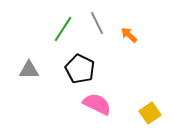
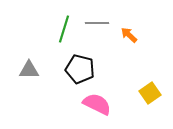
gray line: rotated 65 degrees counterclockwise
green line: moved 1 px right; rotated 16 degrees counterclockwise
black pentagon: rotated 12 degrees counterclockwise
yellow square: moved 20 px up
